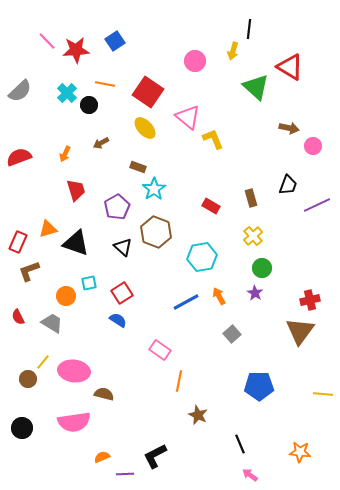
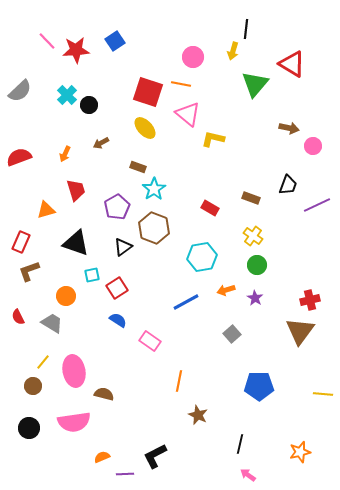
black line at (249, 29): moved 3 px left
pink circle at (195, 61): moved 2 px left, 4 px up
red triangle at (290, 67): moved 2 px right, 3 px up
orange line at (105, 84): moved 76 px right
green triangle at (256, 87): moved 1 px left, 3 px up; rotated 28 degrees clockwise
red square at (148, 92): rotated 16 degrees counterclockwise
cyan cross at (67, 93): moved 2 px down
pink triangle at (188, 117): moved 3 px up
yellow L-shape at (213, 139): rotated 55 degrees counterclockwise
brown rectangle at (251, 198): rotated 54 degrees counterclockwise
red rectangle at (211, 206): moved 1 px left, 2 px down
orange triangle at (48, 229): moved 2 px left, 19 px up
brown hexagon at (156, 232): moved 2 px left, 4 px up
yellow cross at (253, 236): rotated 12 degrees counterclockwise
red rectangle at (18, 242): moved 3 px right
black triangle at (123, 247): rotated 42 degrees clockwise
green circle at (262, 268): moved 5 px left, 3 px up
cyan square at (89, 283): moved 3 px right, 8 px up
red square at (122, 293): moved 5 px left, 5 px up
purple star at (255, 293): moved 5 px down
orange arrow at (219, 296): moved 7 px right, 6 px up; rotated 78 degrees counterclockwise
pink rectangle at (160, 350): moved 10 px left, 9 px up
pink ellipse at (74, 371): rotated 72 degrees clockwise
brown circle at (28, 379): moved 5 px right, 7 px down
black circle at (22, 428): moved 7 px right
black line at (240, 444): rotated 36 degrees clockwise
orange star at (300, 452): rotated 20 degrees counterclockwise
pink arrow at (250, 475): moved 2 px left
